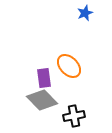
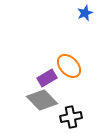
purple rectangle: moved 3 px right; rotated 66 degrees clockwise
black cross: moved 3 px left, 1 px down
